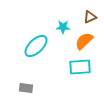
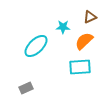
gray rectangle: rotated 32 degrees counterclockwise
